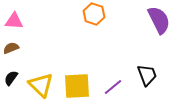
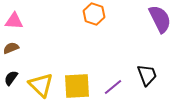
purple semicircle: moved 1 px right, 1 px up
